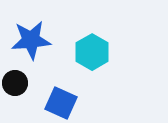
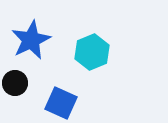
blue star: rotated 21 degrees counterclockwise
cyan hexagon: rotated 8 degrees clockwise
